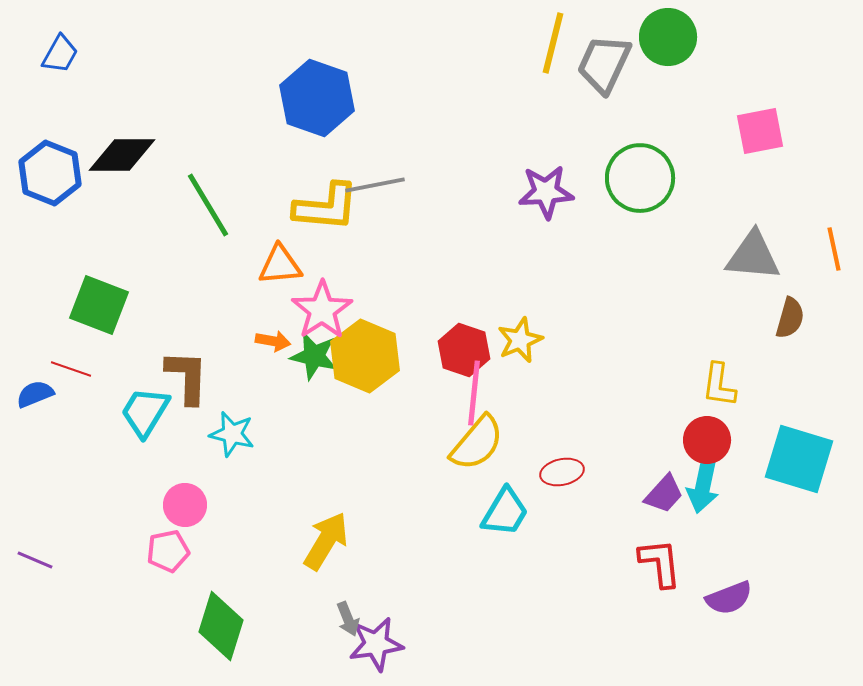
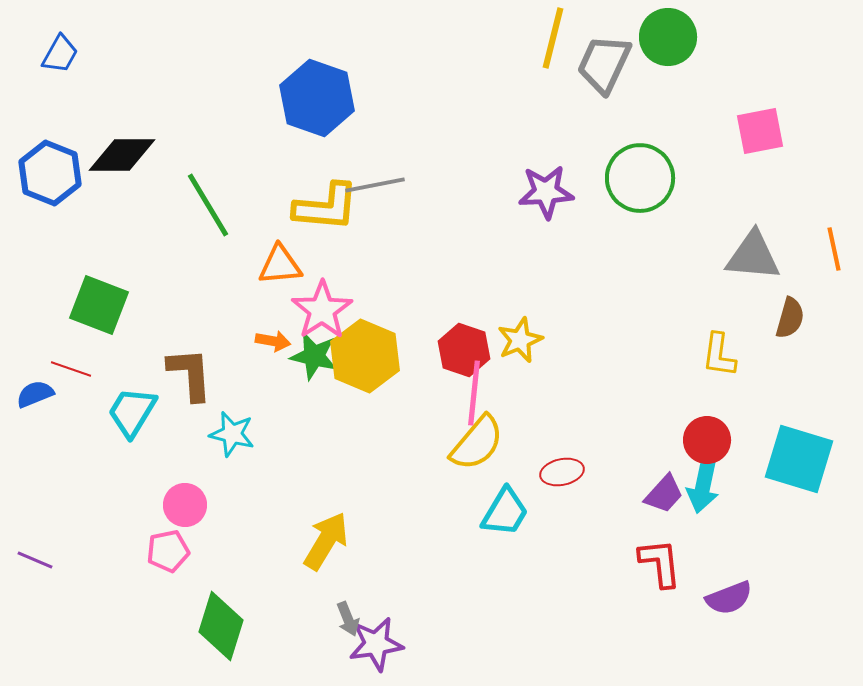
yellow line at (553, 43): moved 5 px up
brown L-shape at (187, 377): moved 3 px right, 3 px up; rotated 6 degrees counterclockwise
yellow L-shape at (719, 385): moved 30 px up
cyan trapezoid at (145, 412): moved 13 px left
